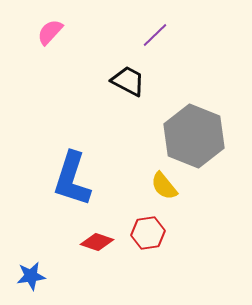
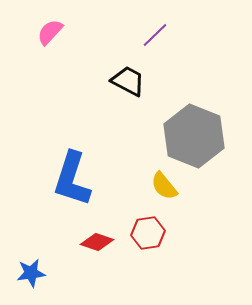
blue star: moved 3 px up
